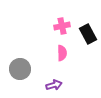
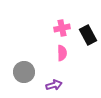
pink cross: moved 2 px down
black rectangle: moved 1 px down
gray circle: moved 4 px right, 3 px down
